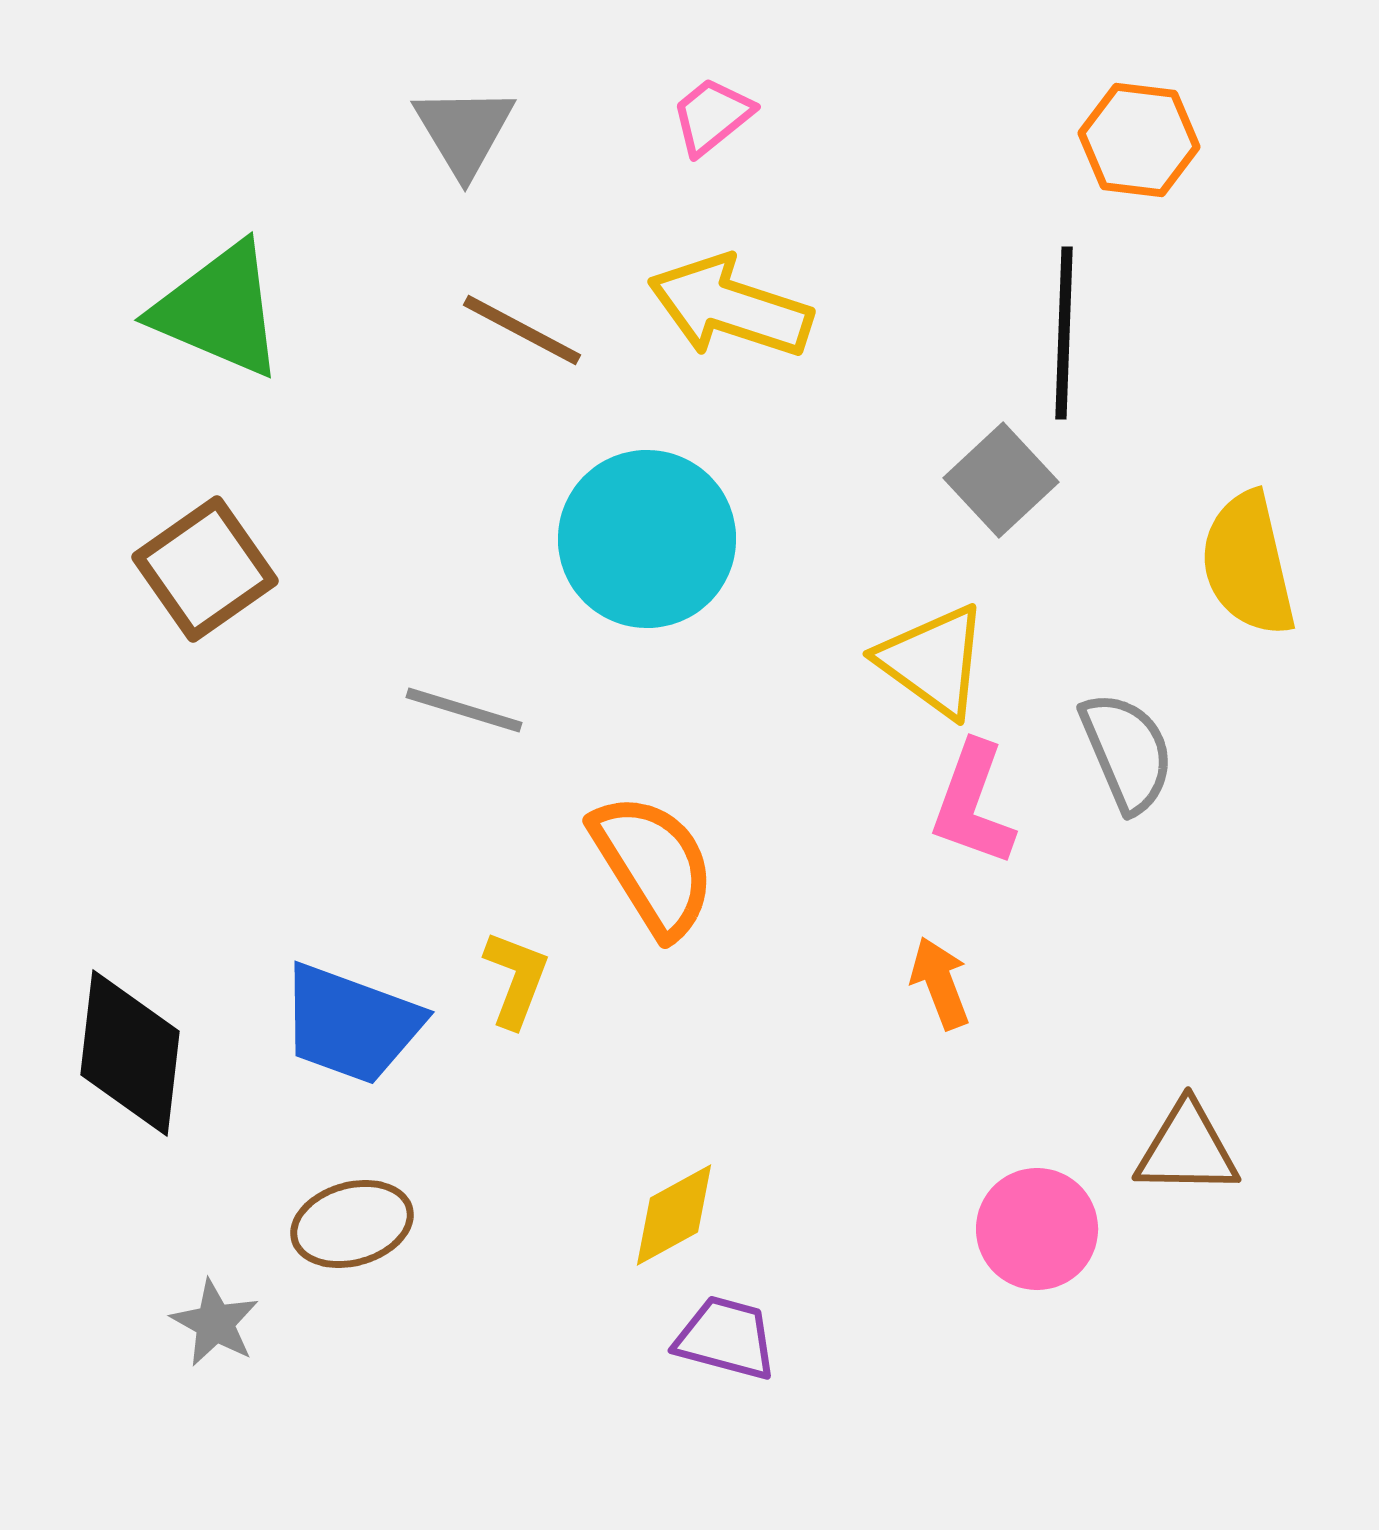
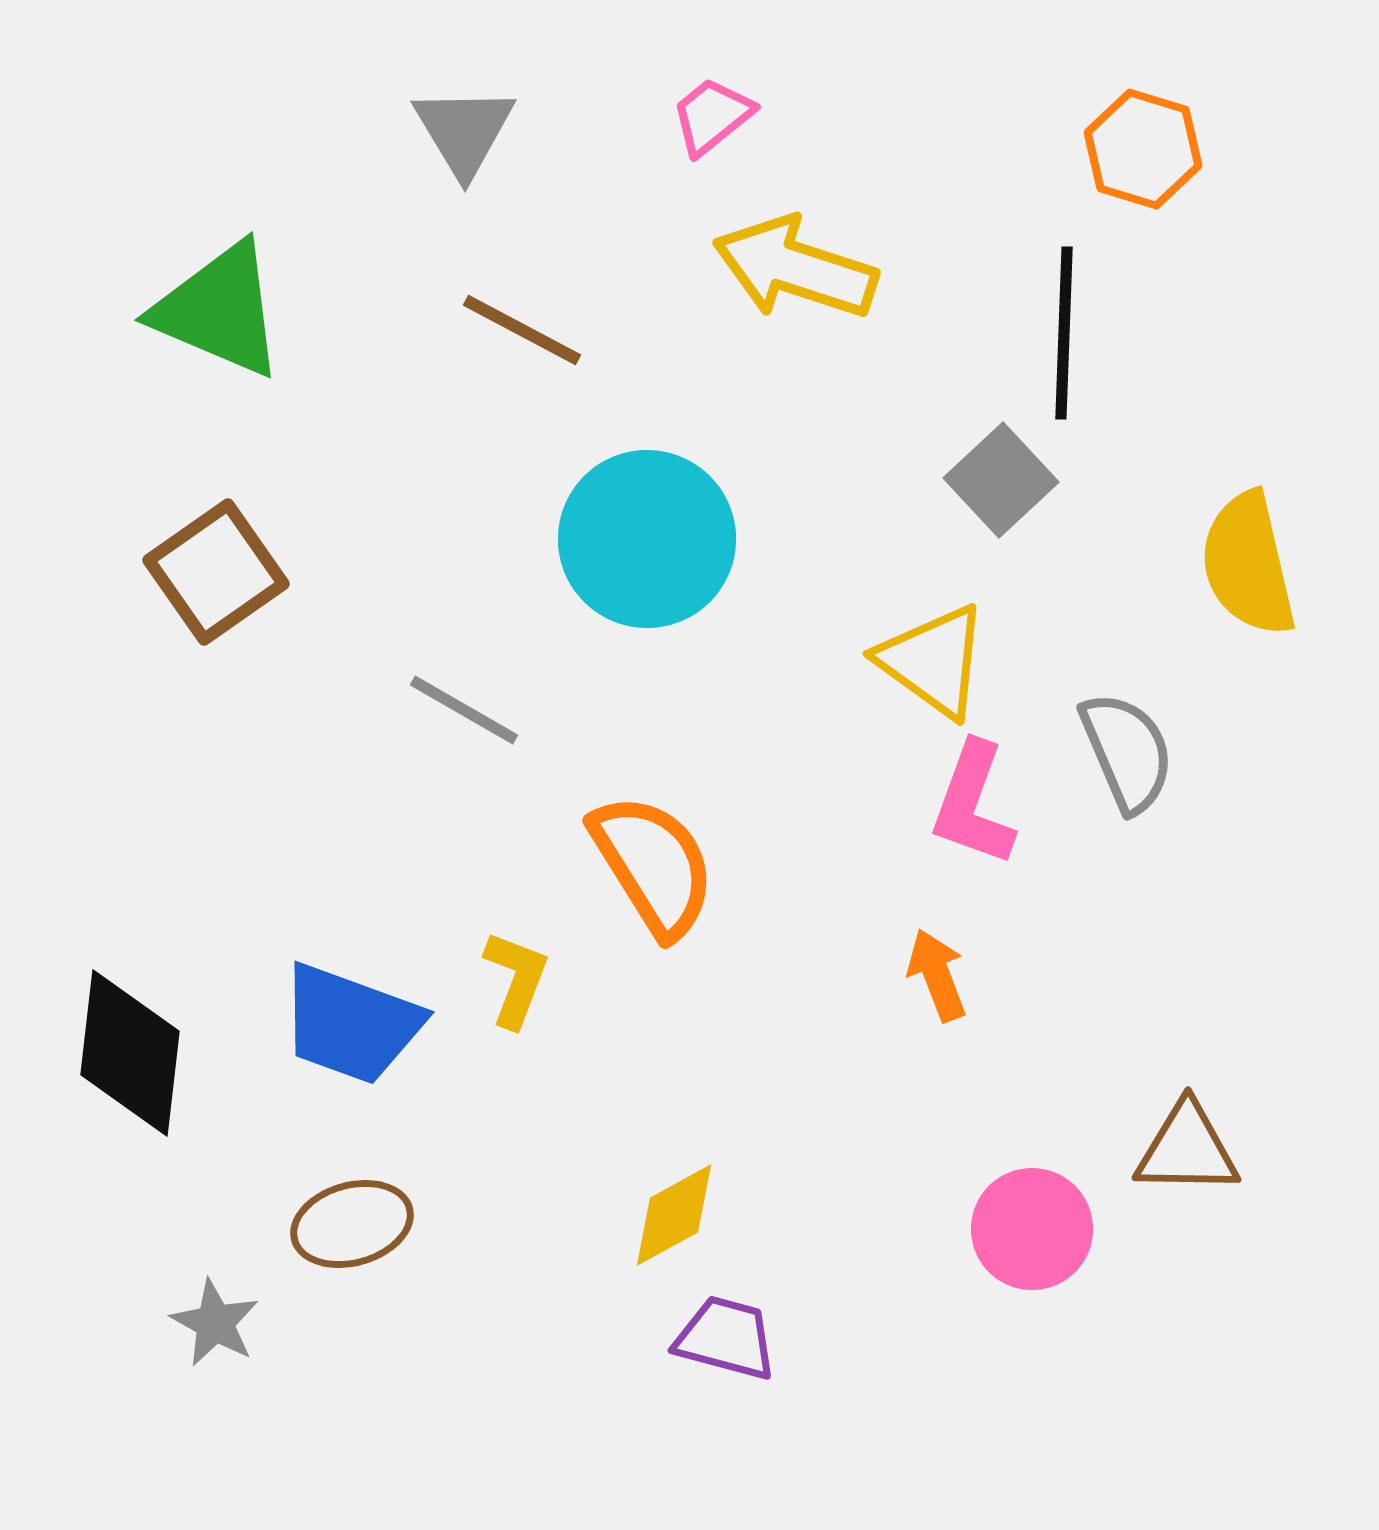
orange hexagon: moved 4 px right, 9 px down; rotated 10 degrees clockwise
yellow arrow: moved 65 px right, 39 px up
brown square: moved 11 px right, 3 px down
gray line: rotated 13 degrees clockwise
orange arrow: moved 3 px left, 8 px up
pink circle: moved 5 px left
